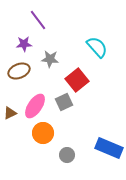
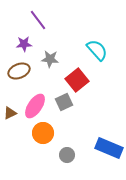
cyan semicircle: moved 3 px down
